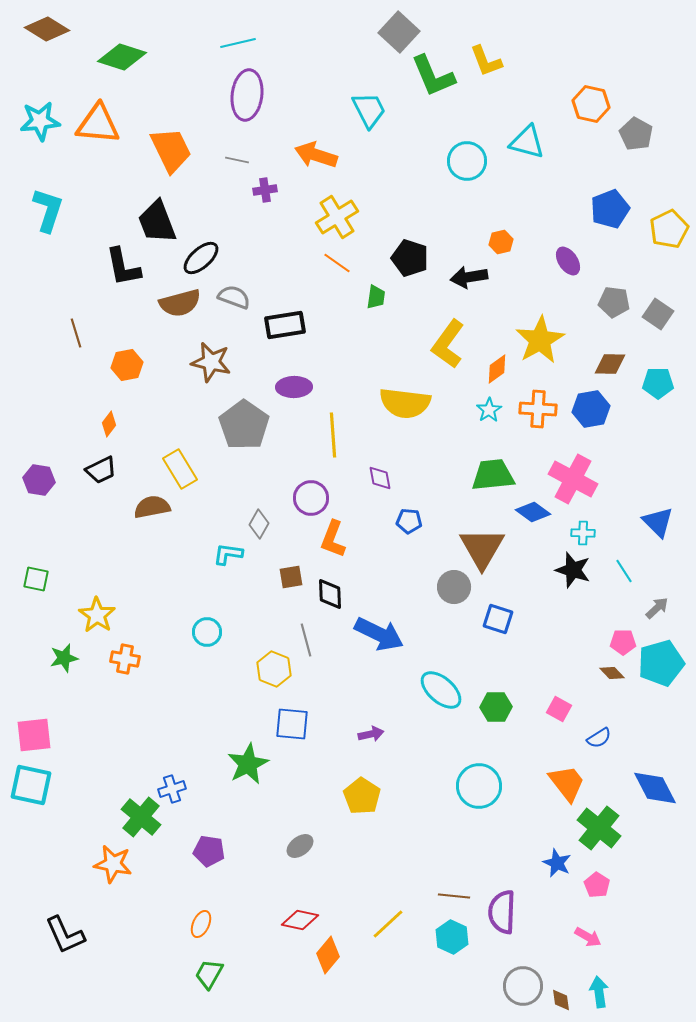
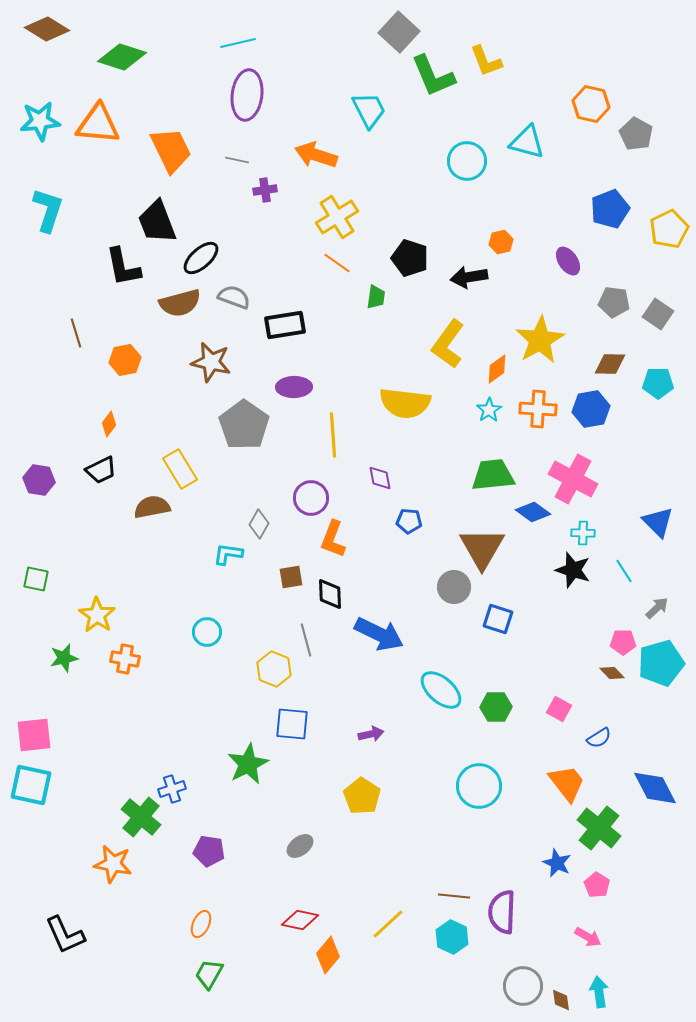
orange hexagon at (127, 365): moved 2 px left, 5 px up
